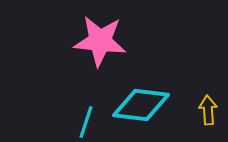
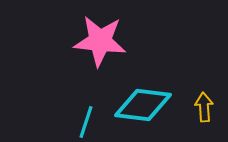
cyan diamond: moved 2 px right
yellow arrow: moved 4 px left, 3 px up
